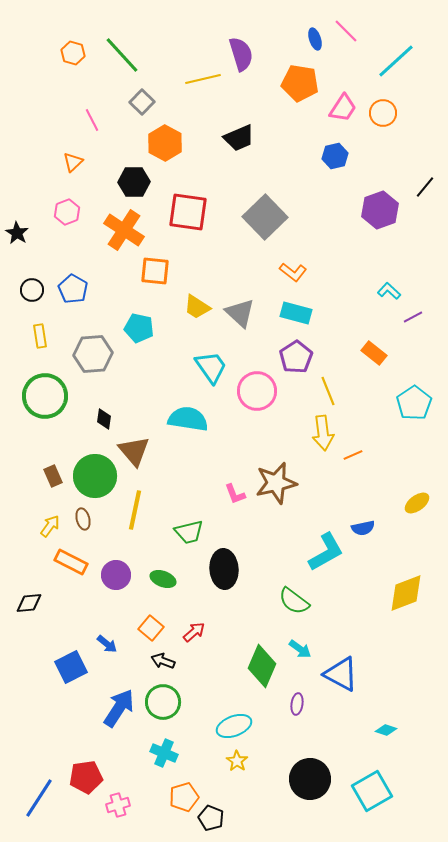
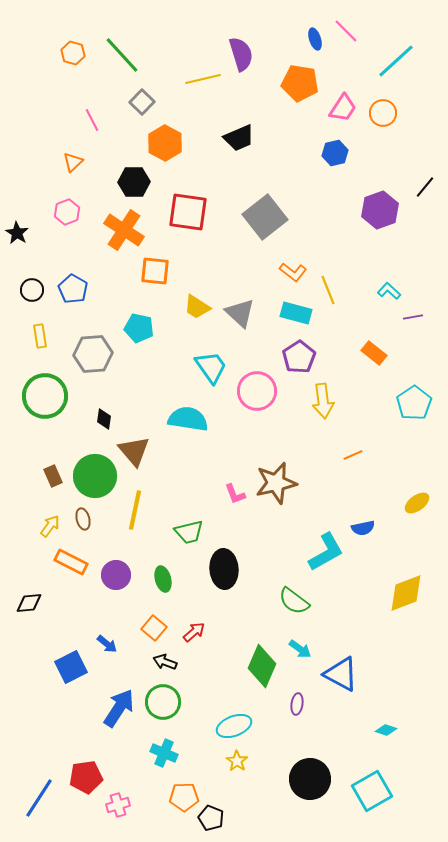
blue hexagon at (335, 156): moved 3 px up
gray square at (265, 217): rotated 6 degrees clockwise
purple line at (413, 317): rotated 18 degrees clockwise
purple pentagon at (296, 357): moved 3 px right
yellow line at (328, 391): moved 101 px up
yellow arrow at (323, 433): moved 32 px up
green ellipse at (163, 579): rotated 55 degrees clockwise
orange square at (151, 628): moved 3 px right
black arrow at (163, 661): moved 2 px right, 1 px down
orange pentagon at (184, 797): rotated 16 degrees clockwise
